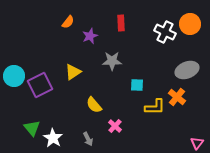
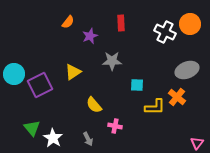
cyan circle: moved 2 px up
pink cross: rotated 32 degrees counterclockwise
